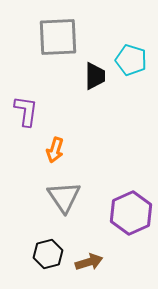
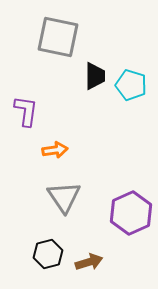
gray square: rotated 15 degrees clockwise
cyan pentagon: moved 25 px down
orange arrow: rotated 115 degrees counterclockwise
